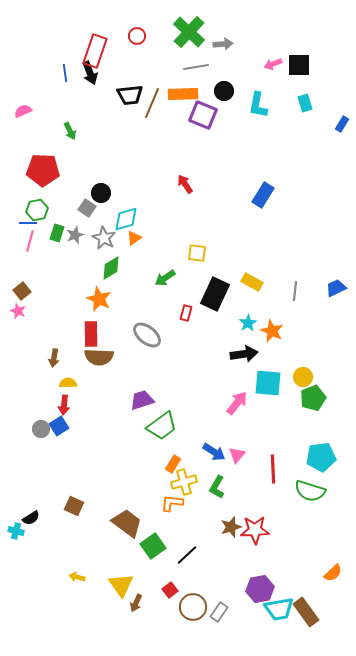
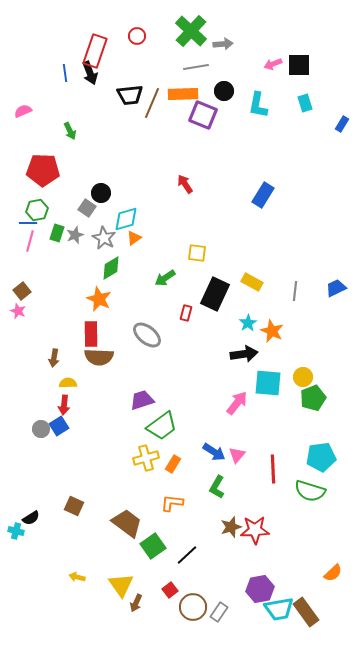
green cross at (189, 32): moved 2 px right, 1 px up
yellow cross at (184, 482): moved 38 px left, 24 px up
